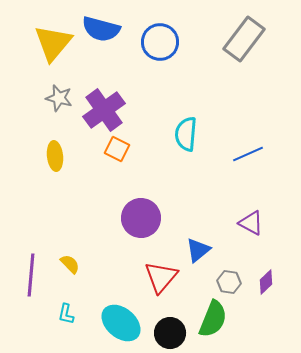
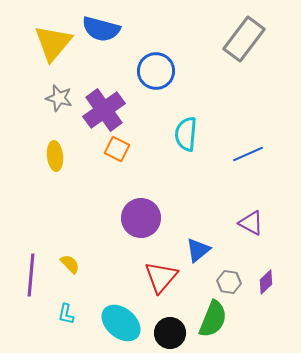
blue circle: moved 4 px left, 29 px down
